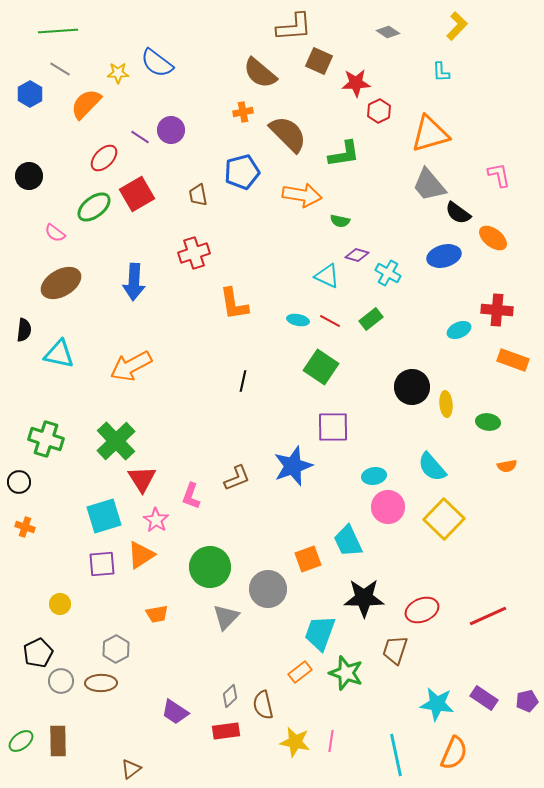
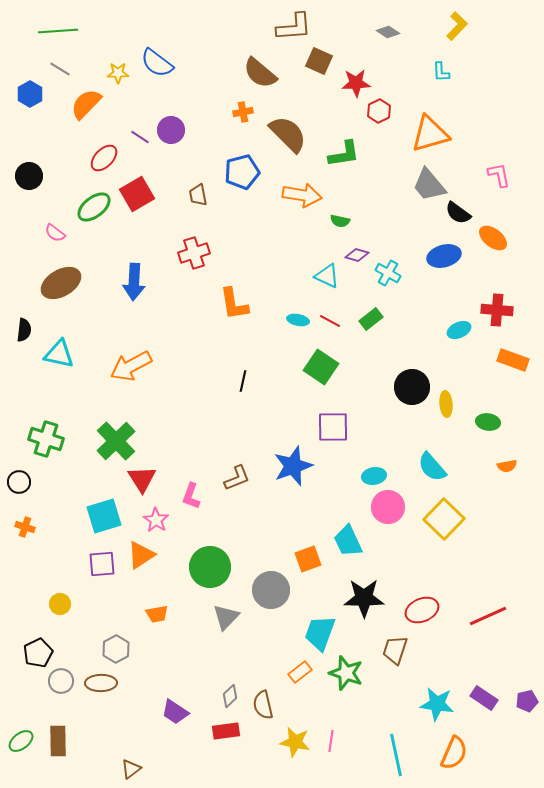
gray circle at (268, 589): moved 3 px right, 1 px down
